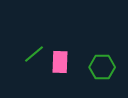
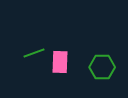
green line: moved 1 px up; rotated 20 degrees clockwise
